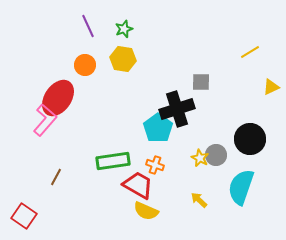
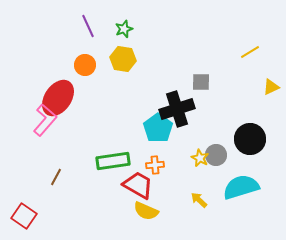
orange cross: rotated 24 degrees counterclockwise
cyan semicircle: rotated 54 degrees clockwise
